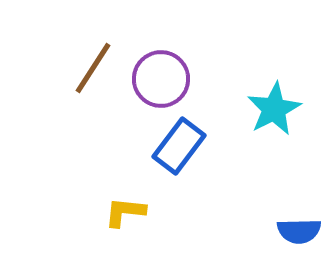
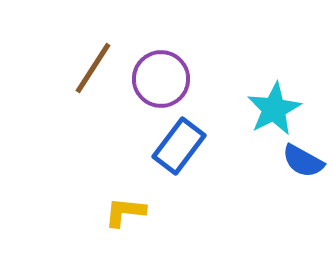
blue semicircle: moved 4 px right, 70 px up; rotated 30 degrees clockwise
